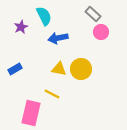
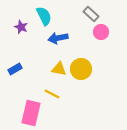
gray rectangle: moved 2 px left
purple star: rotated 24 degrees counterclockwise
